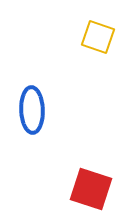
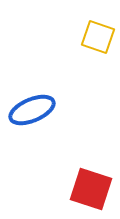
blue ellipse: rotated 69 degrees clockwise
